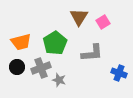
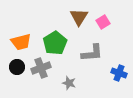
gray star: moved 10 px right, 3 px down
